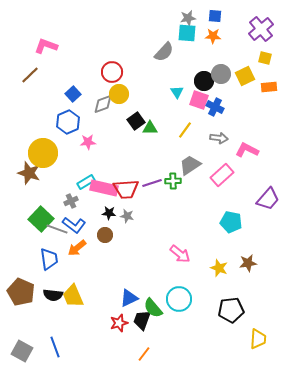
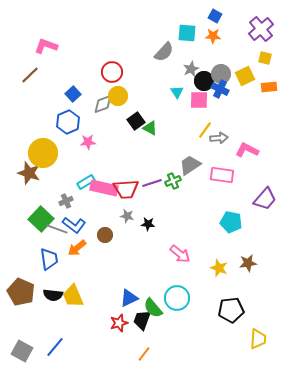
blue square at (215, 16): rotated 24 degrees clockwise
gray star at (188, 18): moved 3 px right, 51 px down; rotated 14 degrees counterclockwise
yellow circle at (119, 94): moved 1 px left, 2 px down
pink square at (199, 100): rotated 18 degrees counterclockwise
blue cross at (215, 107): moved 5 px right, 18 px up
green triangle at (150, 128): rotated 28 degrees clockwise
yellow line at (185, 130): moved 20 px right
gray arrow at (219, 138): rotated 12 degrees counterclockwise
pink rectangle at (222, 175): rotated 50 degrees clockwise
green cross at (173, 181): rotated 21 degrees counterclockwise
purple trapezoid at (268, 199): moved 3 px left
gray cross at (71, 201): moved 5 px left
black star at (109, 213): moved 39 px right, 11 px down
cyan circle at (179, 299): moved 2 px left, 1 px up
blue line at (55, 347): rotated 60 degrees clockwise
